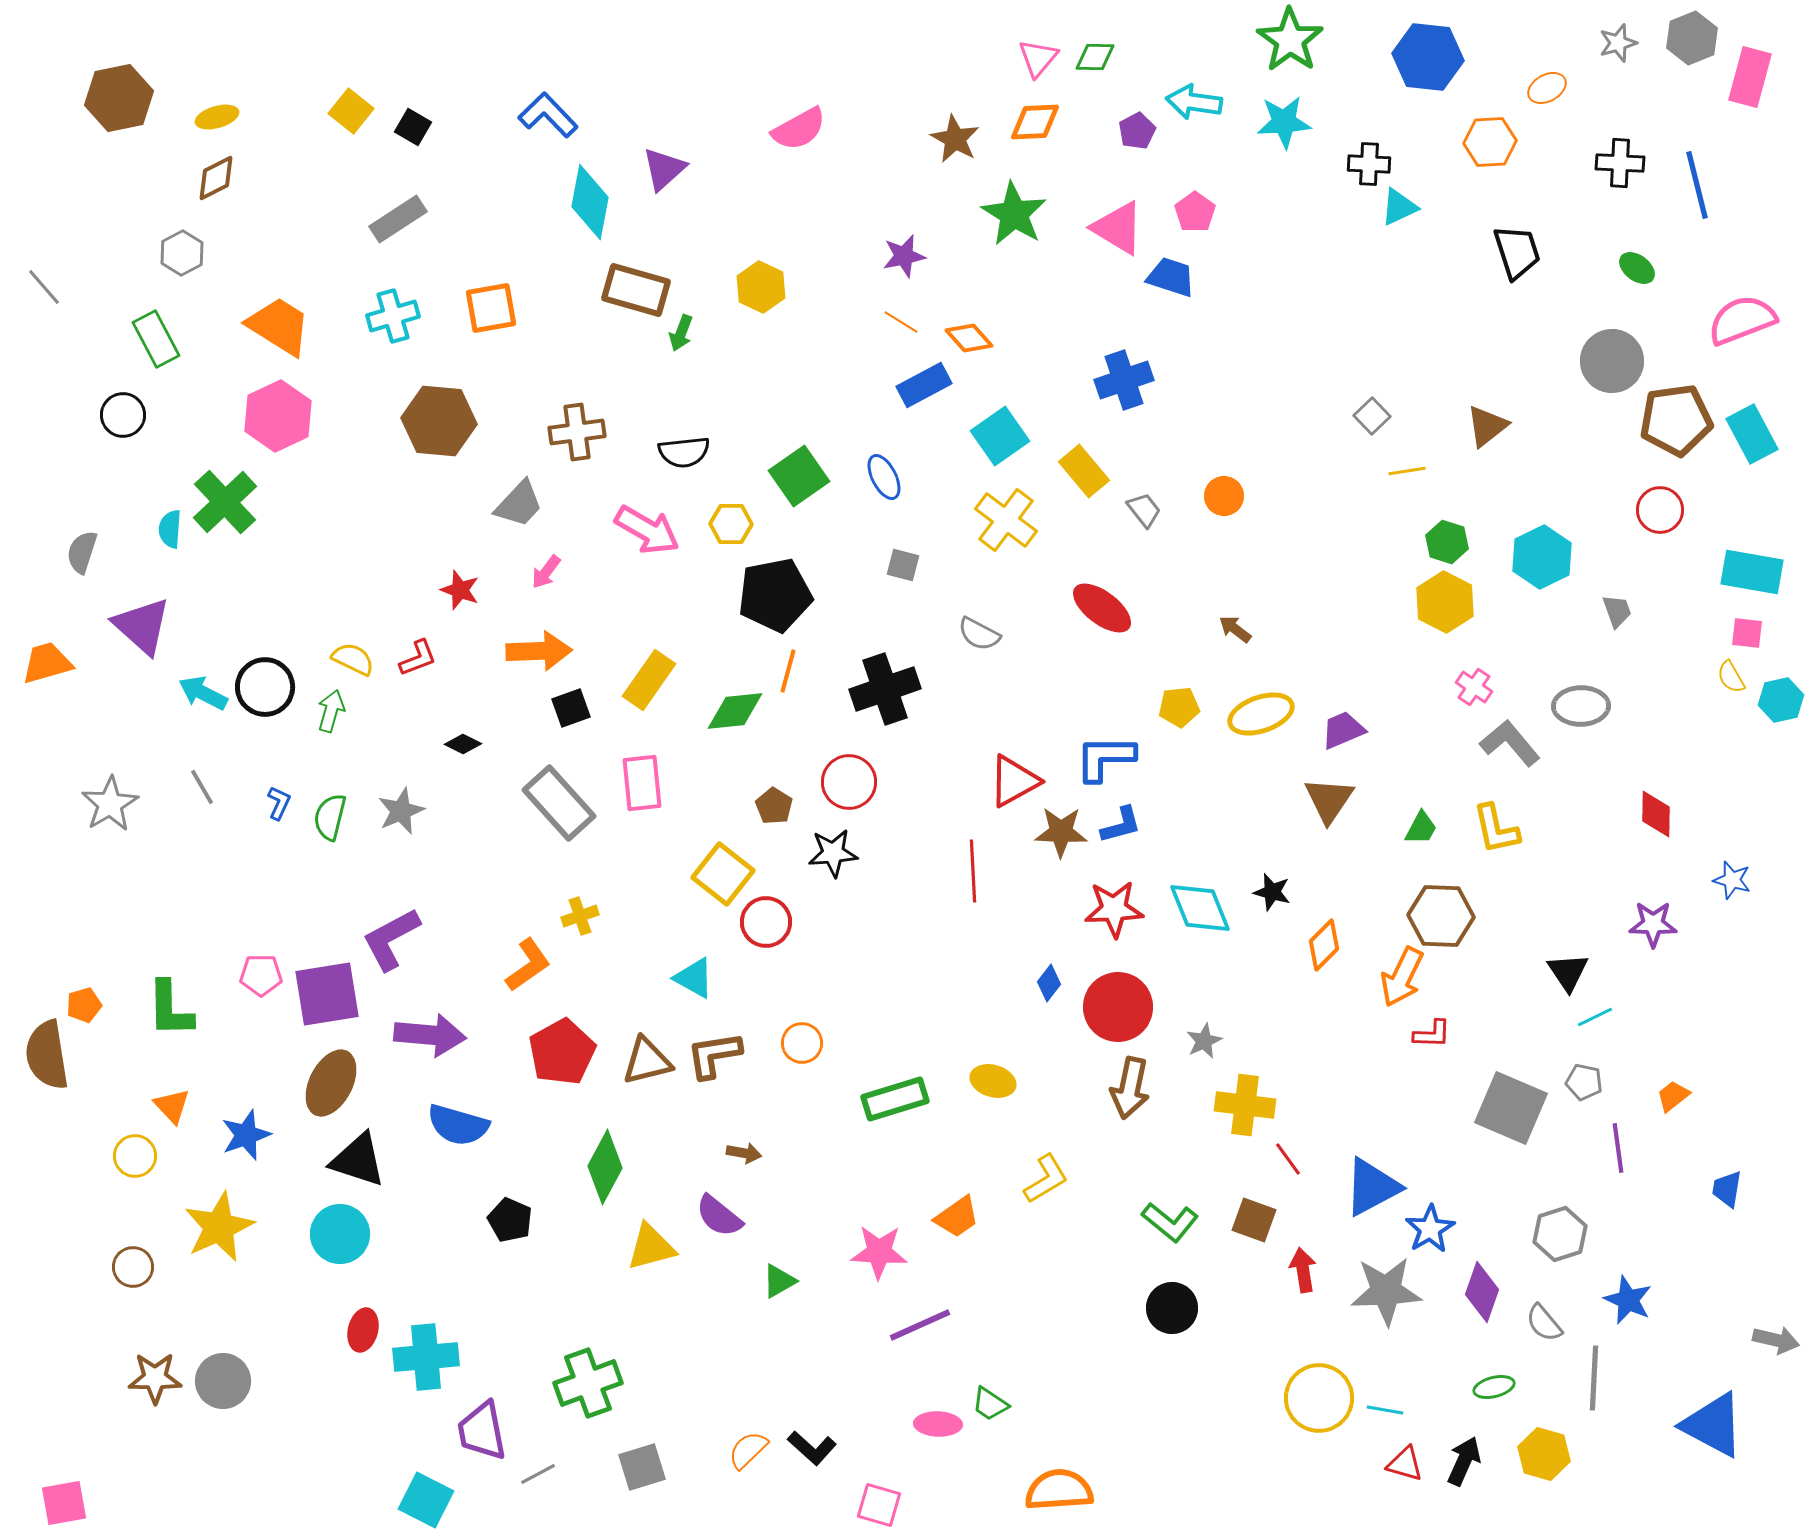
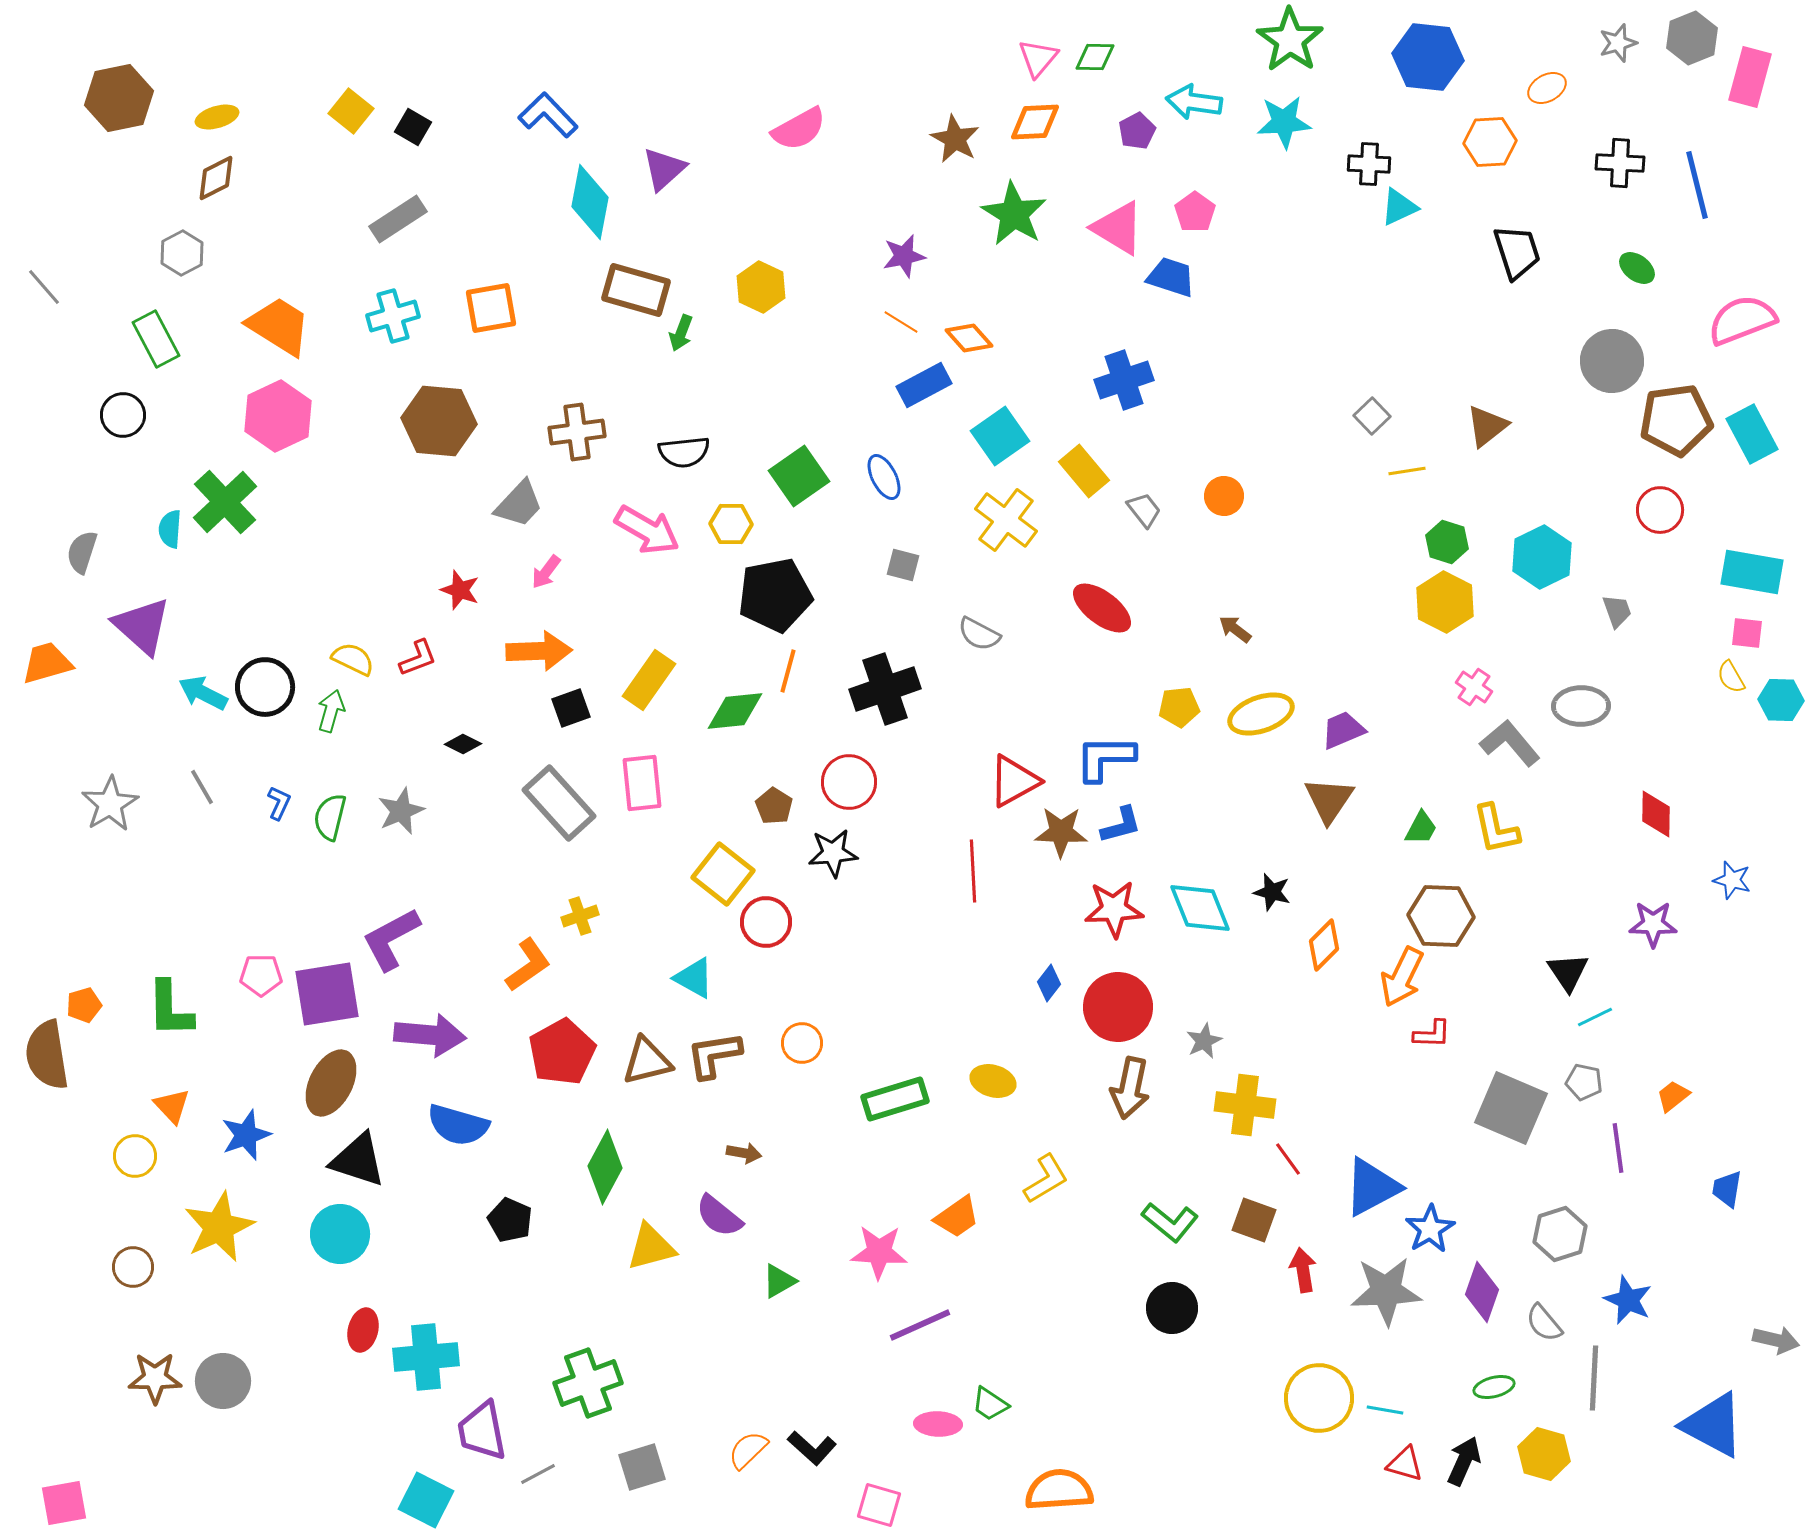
cyan hexagon at (1781, 700): rotated 15 degrees clockwise
